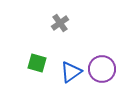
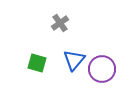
blue triangle: moved 3 px right, 12 px up; rotated 15 degrees counterclockwise
